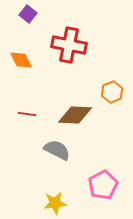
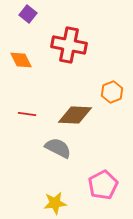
gray semicircle: moved 1 px right, 2 px up
